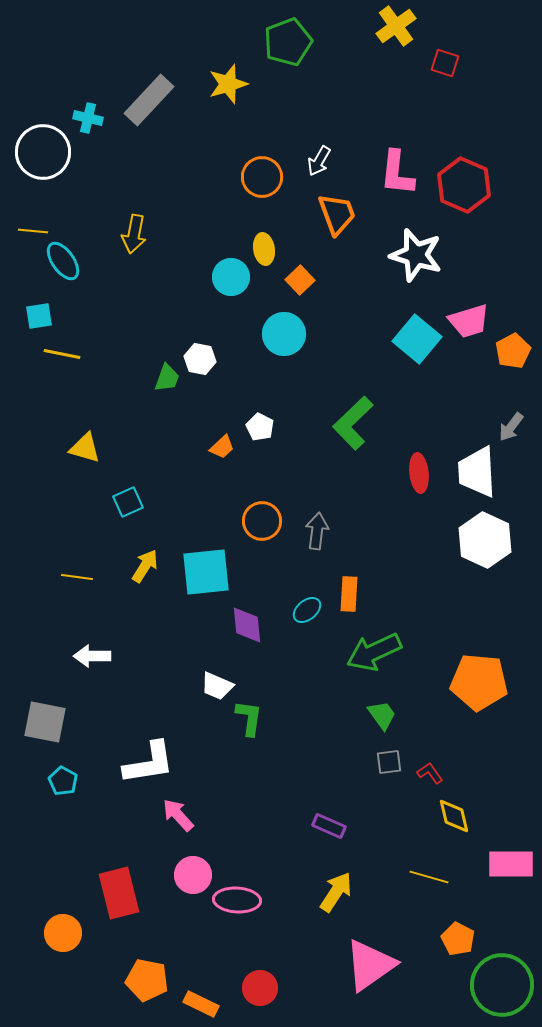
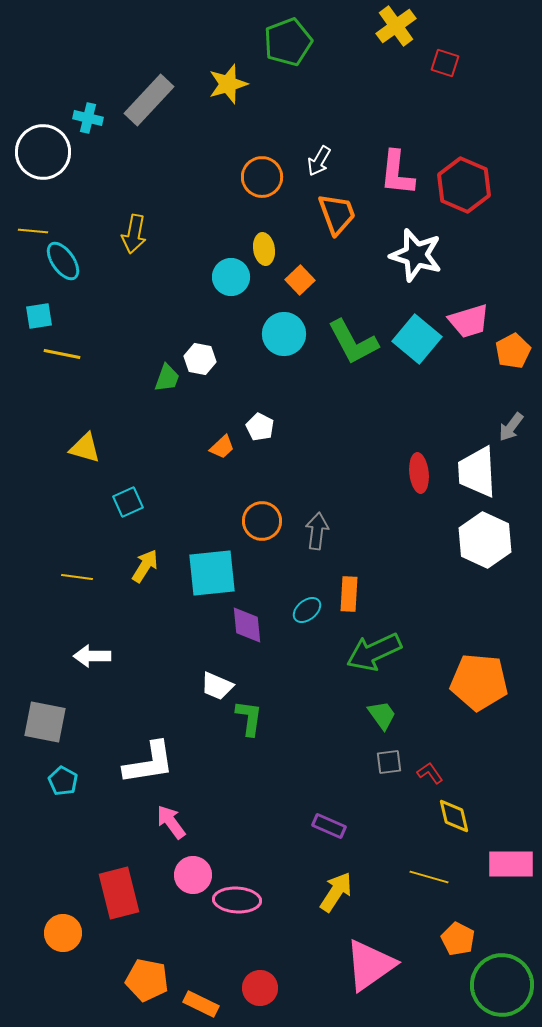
green L-shape at (353, 423): moved 81 px up; rotated 74 degrees counterclockwise
cyan square at (206, 572): moved 6 px right, 1 px down
pink arrow at (178, 815): moved 7 px left, 7 px down; rotated 6 degrees clockwise
